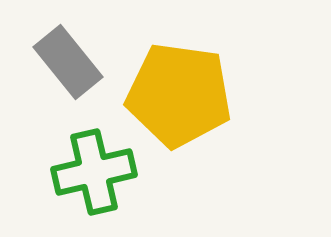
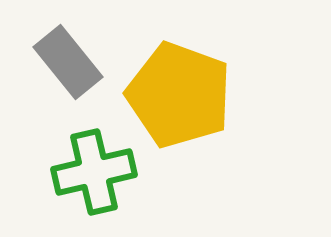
yellow pentagon: rotated 12 degrees clockwise
